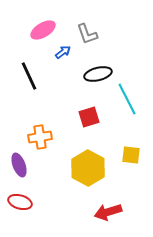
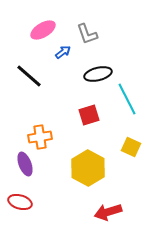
black line: rotated 24 degrees counterclockwise
red square: moved 2 px up
yellow square: moved 8 px up; rotated 18 degrees clockwise
purple ellipse: moved 6 px right, 1 px up
